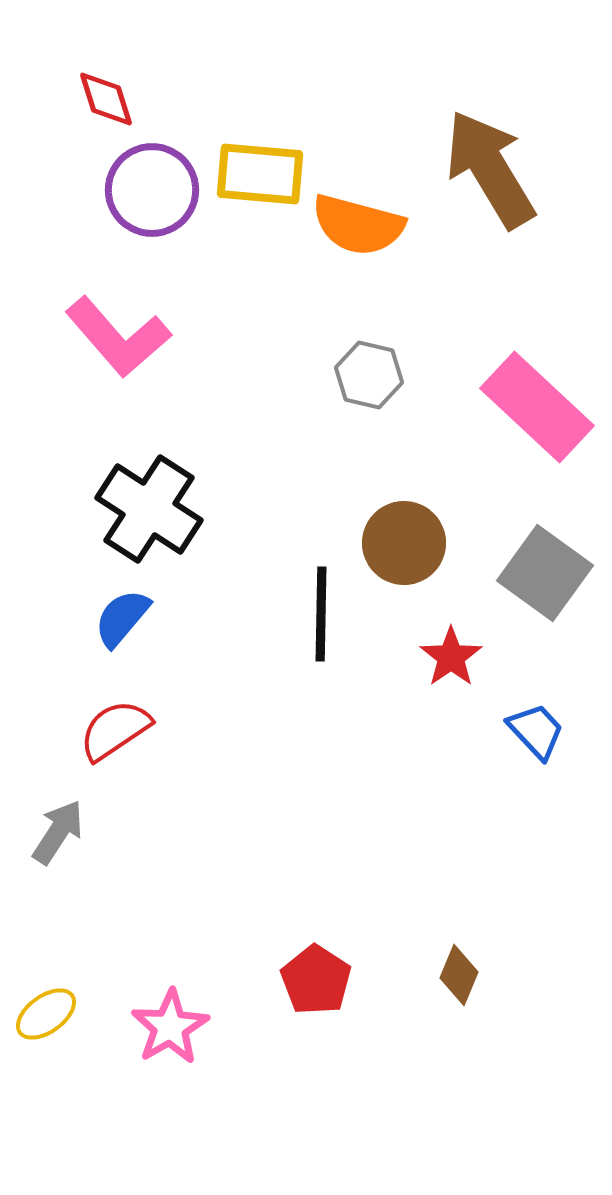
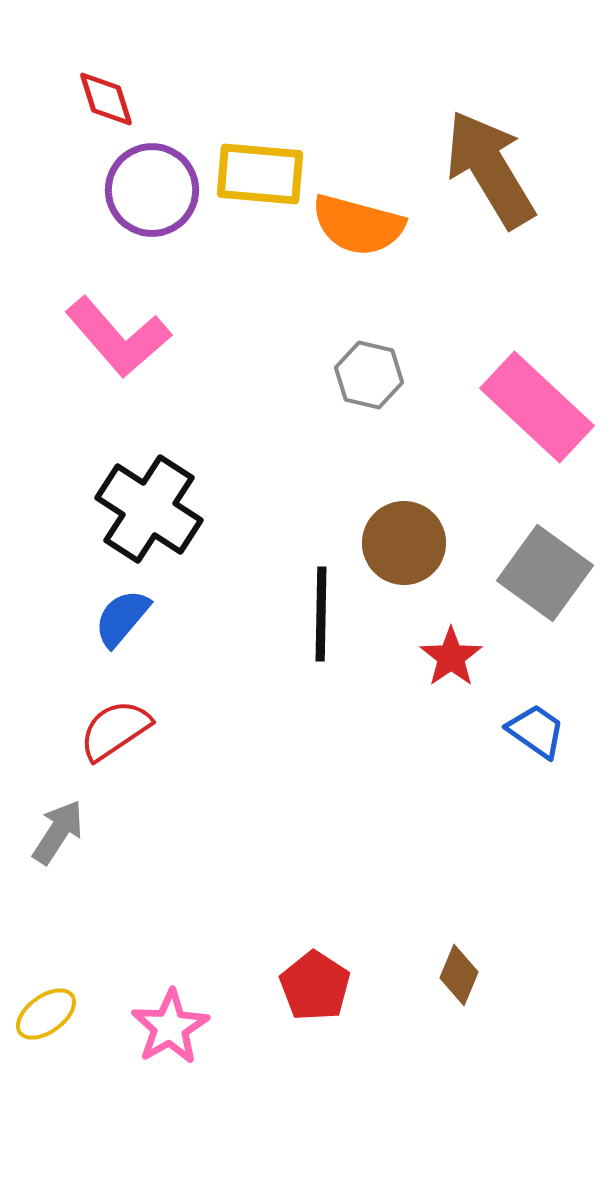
blue trapezoid: rotated 12 degrees counterclockwise
red pentagon: moved 1 px left, 6 px down
